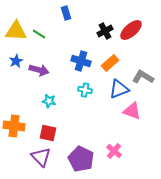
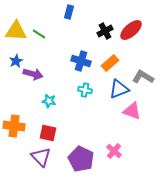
blue rectangle: moved 3 px right, 1 px up; rotated 32 degrees clockwise
purple arrow: moved 6 px left, 4 px down
